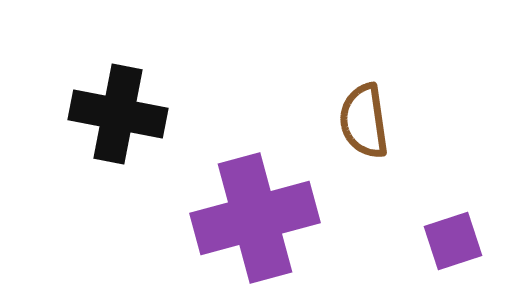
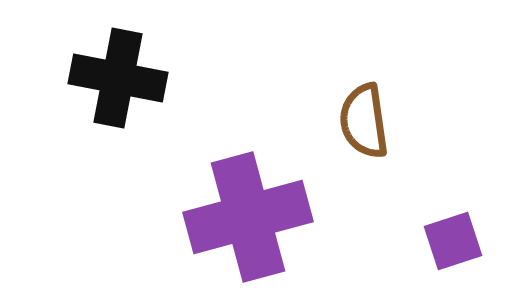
black cross: moved 36 px up
purple cross: moved 7 px left, 1 px up
